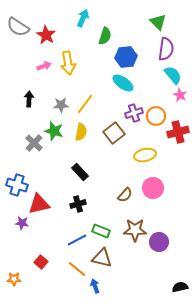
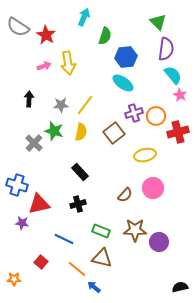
cyan arrow: moved 1 px right, 1 px up
yellow line: moved 1 px down
blue line: moved 13 px left, 1 px up; rotated 54 degrees clockwise
blue arrow: moved 1 px left, 1 px down; rotated 32 degrees counterclockwise
